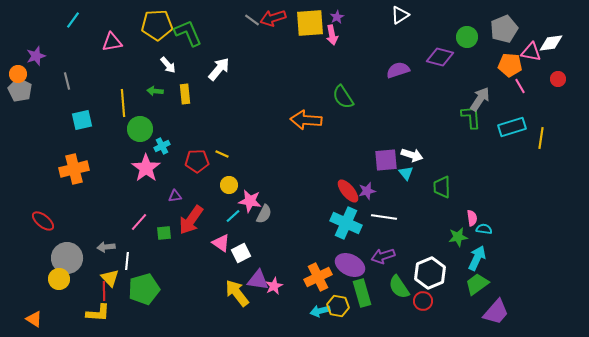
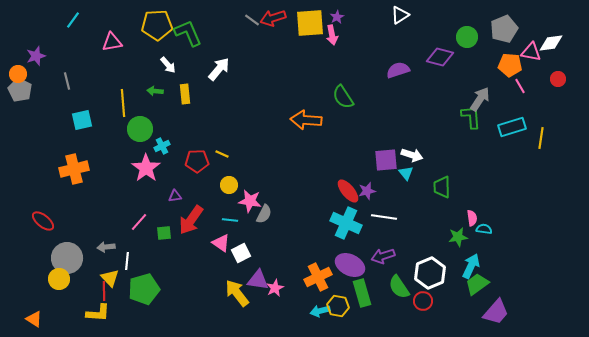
cyan line at (233, 216): moved 3 px left, 4 px down; rotated 49 degrees clockwise
cyan arrow at (477, 258): moved 6 px left, 8 px down
pink star at (274, 286): moved 1 px right, 2 px down
